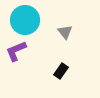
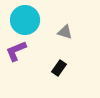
gray triangle: rotated 35 degrees counterclockwise
black rectangle: moved 2 px left, 3 px up
